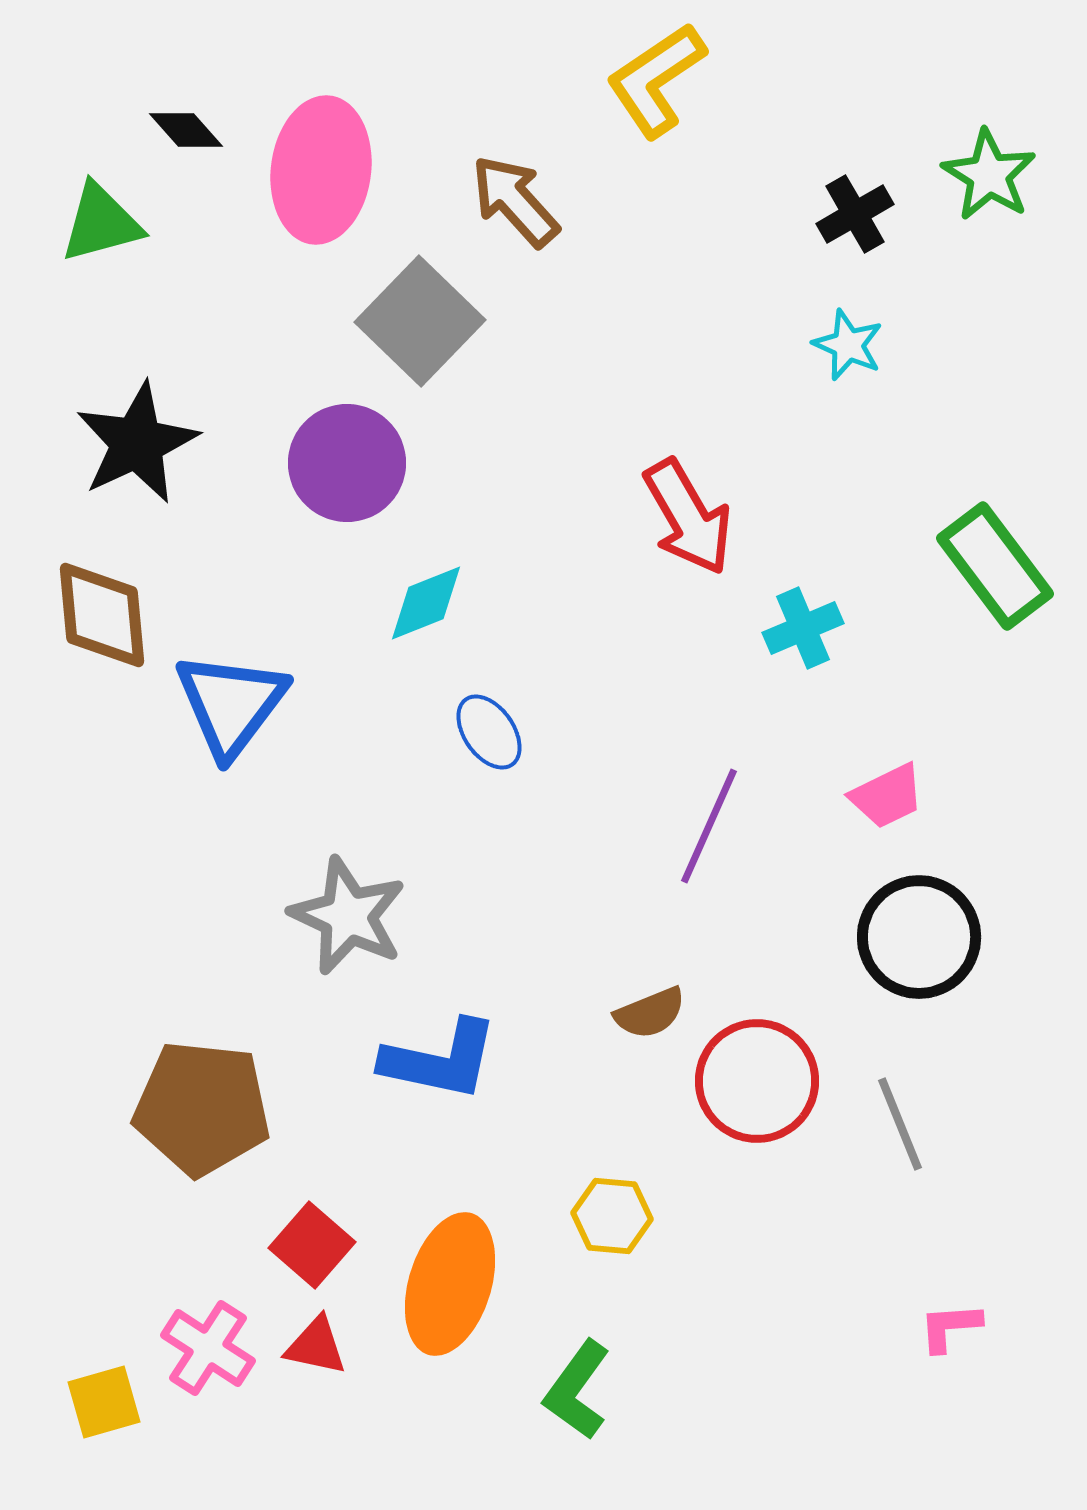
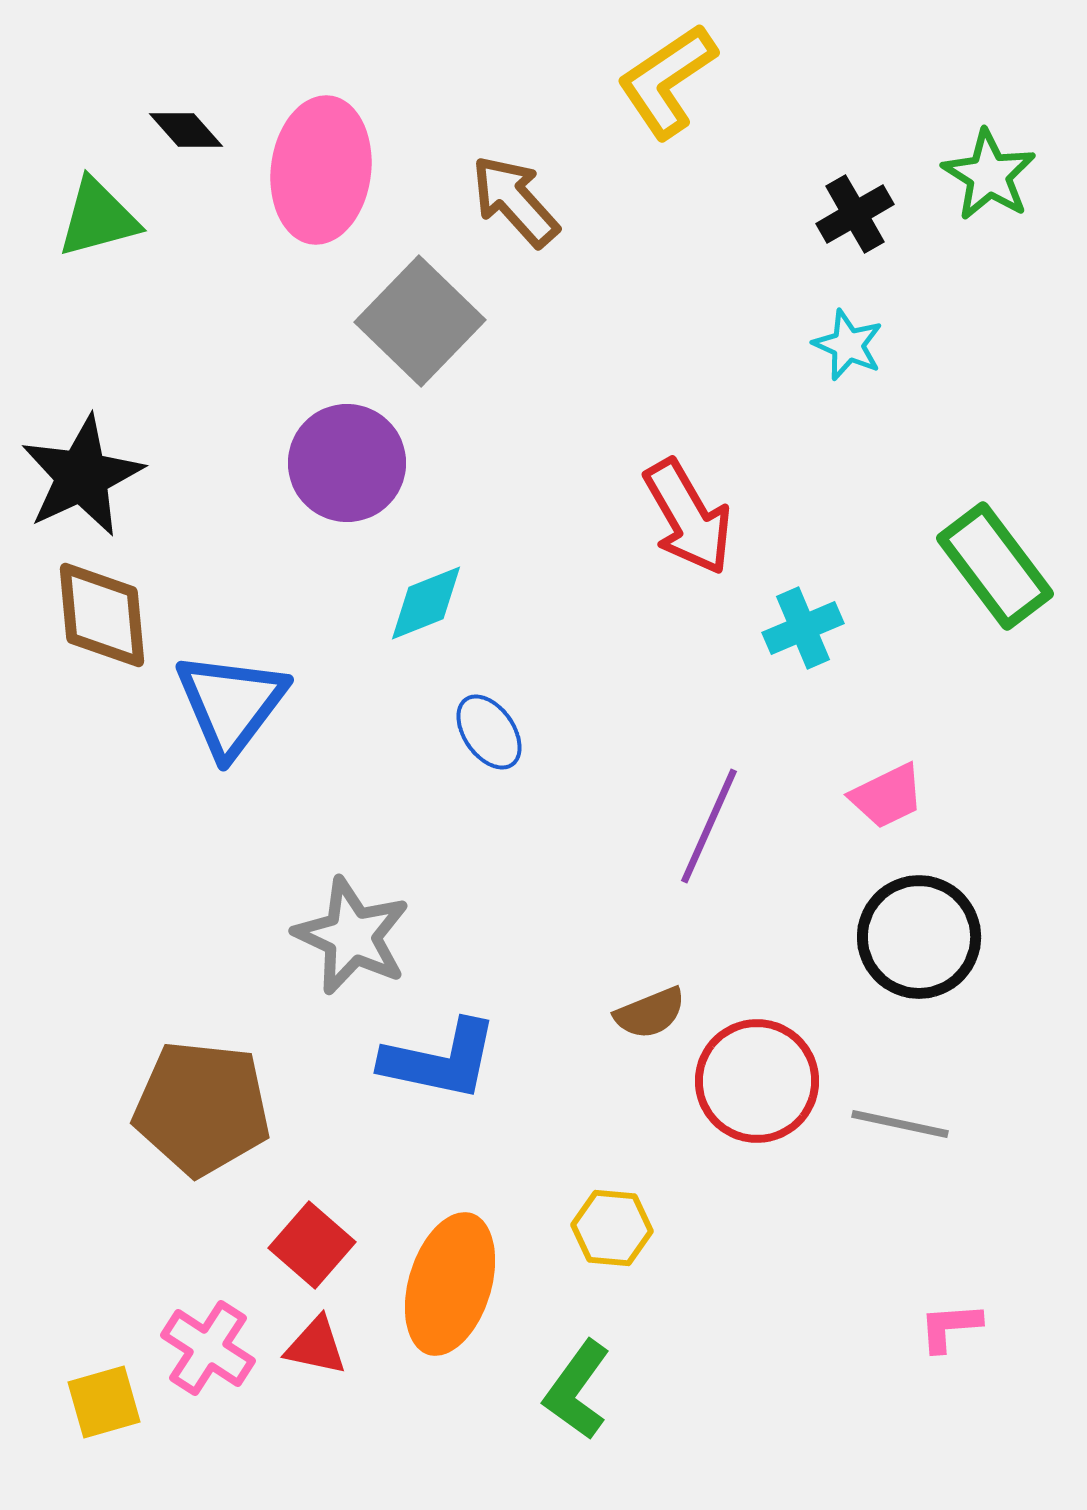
yellow L-shape: moved 11 px right, 1 px down
green triangle: moved 3 px left, 5 px up
black star: moved 55 px left, 33 px down
gray star: moved 4 px right, 20 px down
gray line: rotated 56 degrees counterclockwise
yellow hexagon: moved 12 px down
